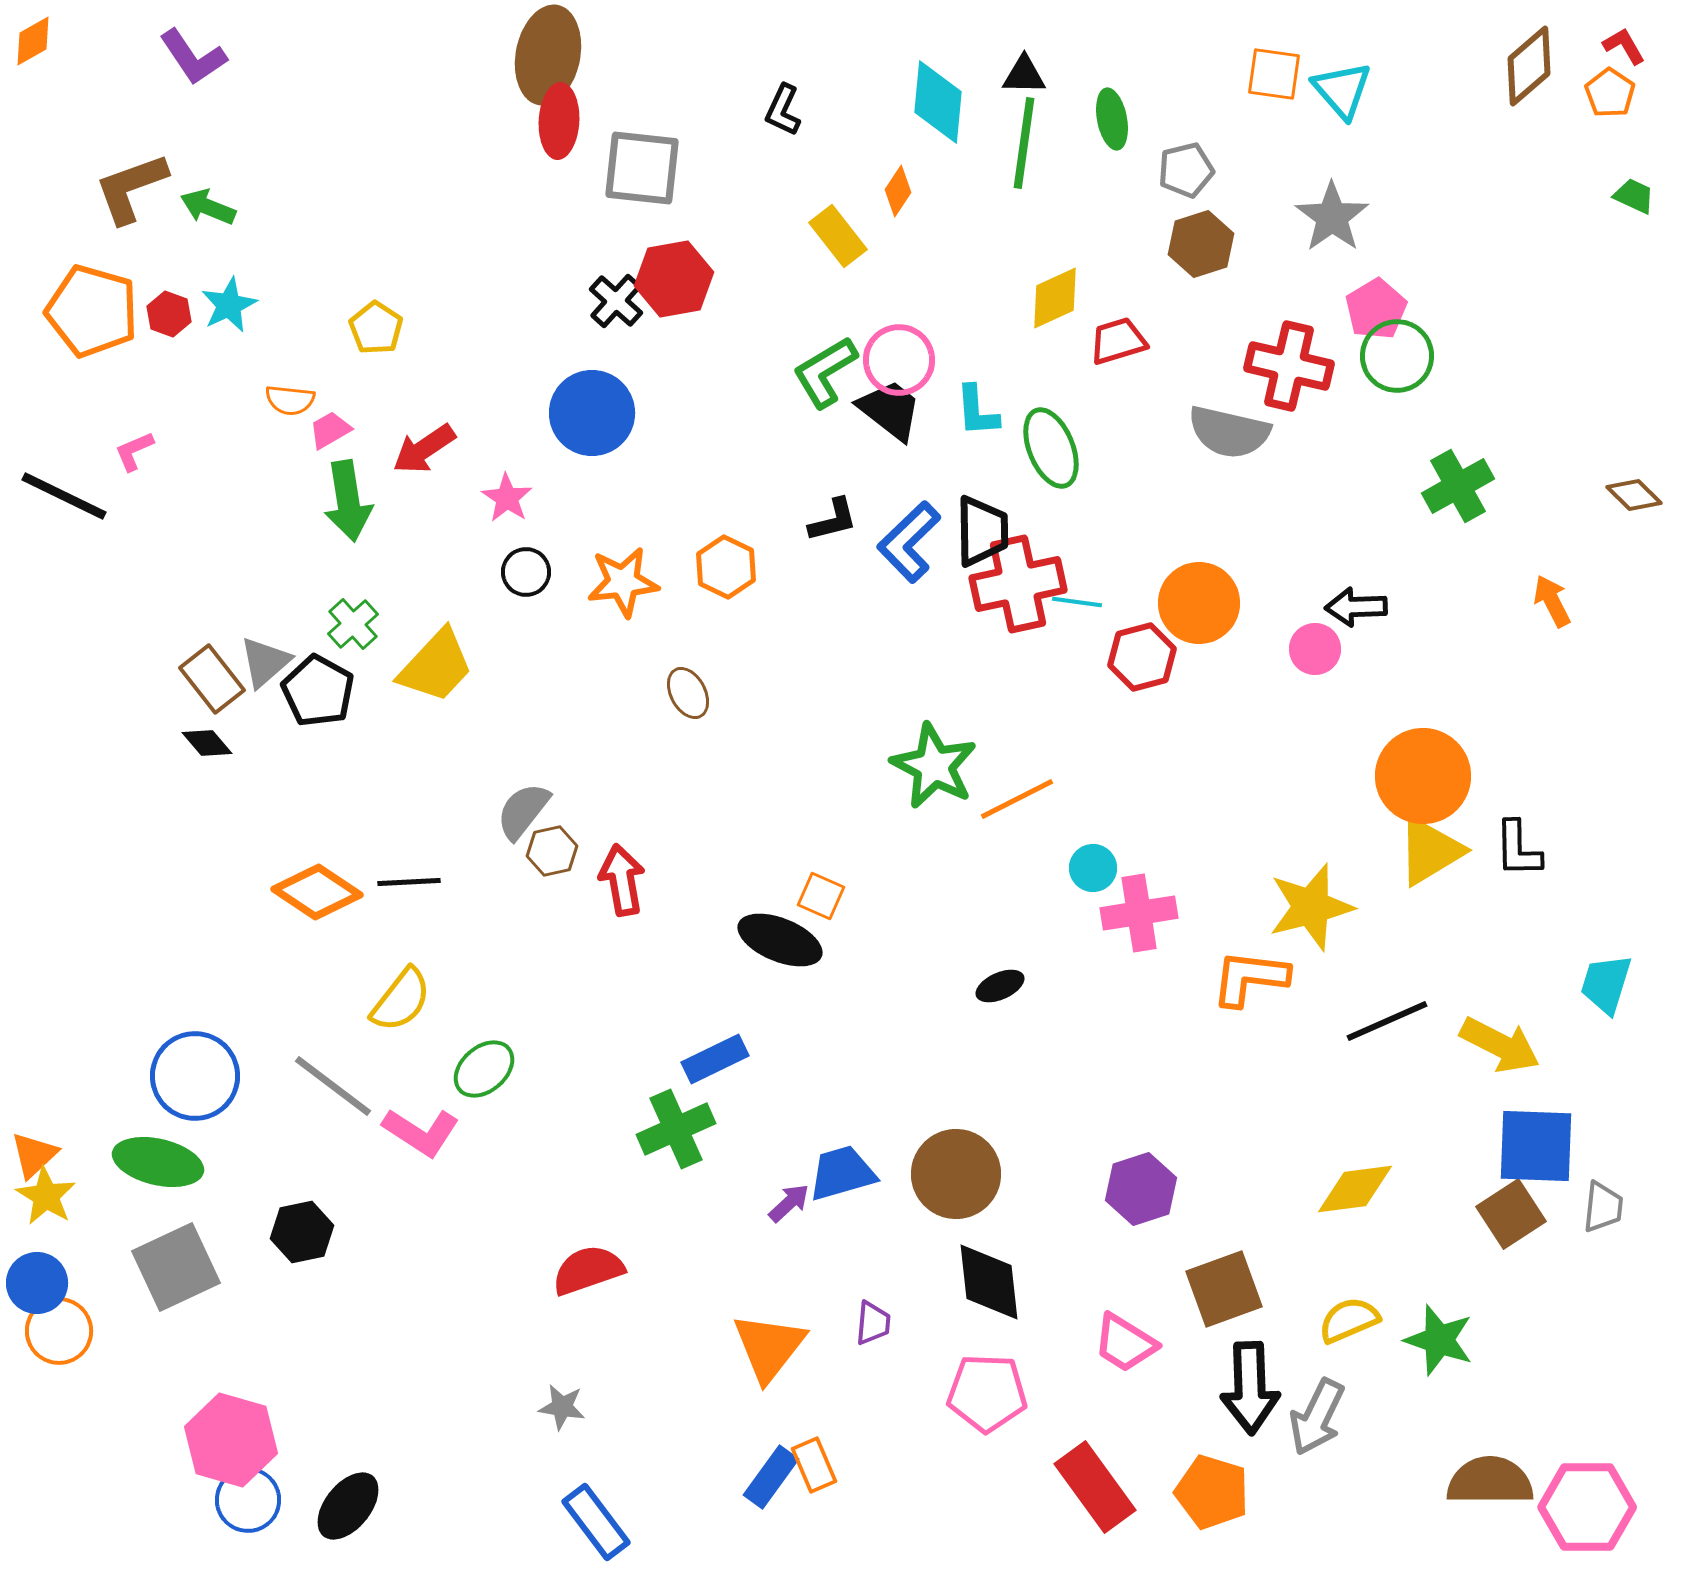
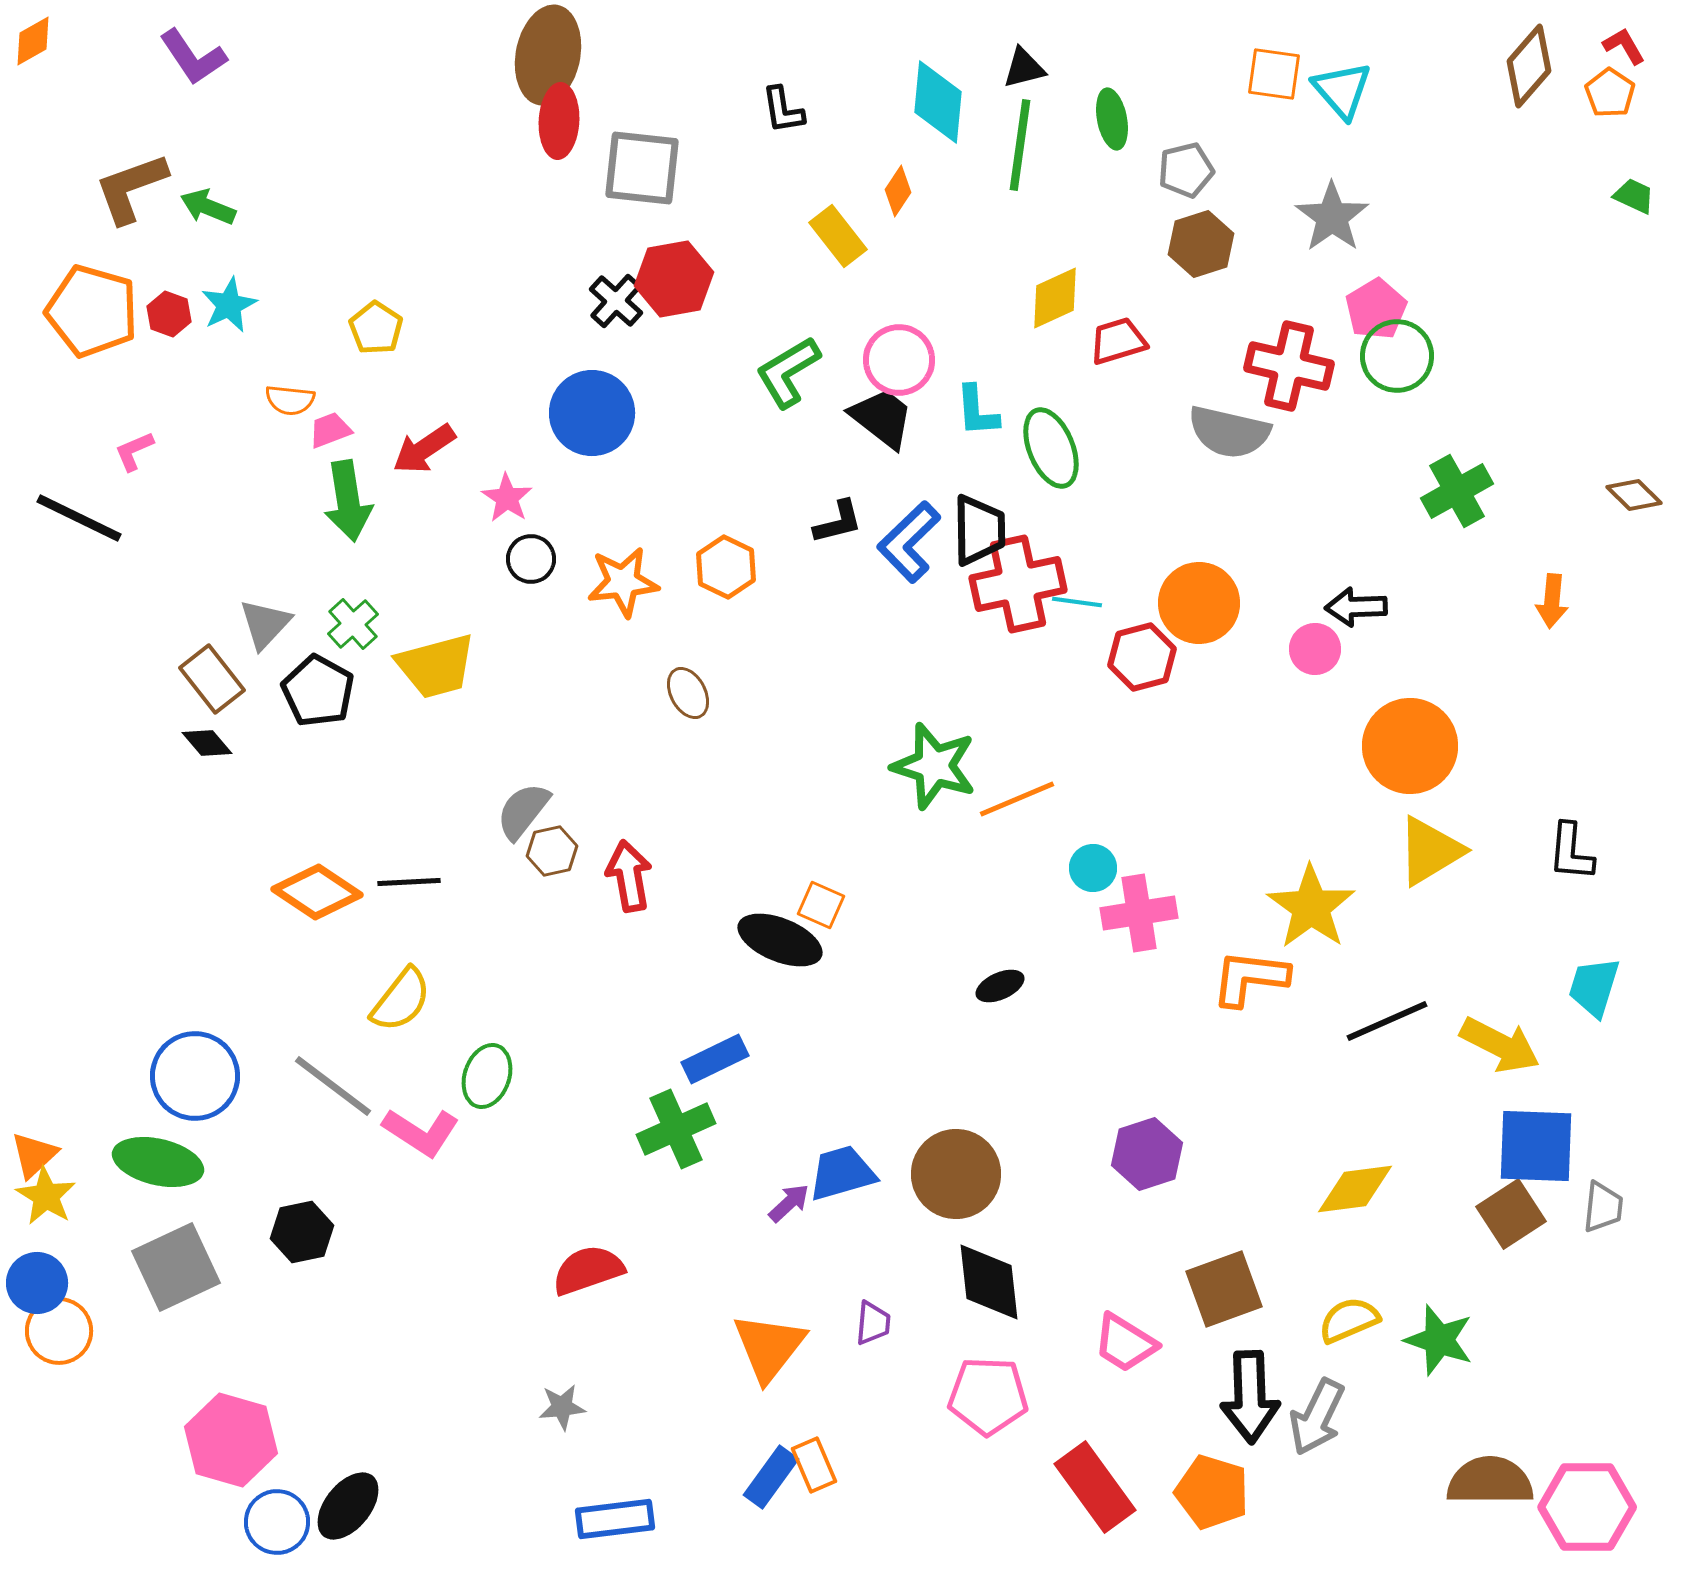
brown diamond at (1529, 66): rotated 8 degrees counterclockwise
black triangle at (1024, 75): moved 7 px up; rotated 15 degrees counterclockwise
black L-shape at (783, 110): rotated 34 degrees counterclockwise
green line at (1024, 143): moved 4 px left, 2 px down
green L-shape at (825, 372): moved 37 px left
black trapezoid at (890, 410): moved 8 px left, 8 px down
pink trapezoid at (330, 430): rotated 9 degrees clockwise
green cross at (1458, 486): moved 1 px left, 5 px down
black line at (64, 496): moved 15 px right, 22 px down
black L-shape at (833, 520): moved 5 px right, 2 px down
black trapezoid at (982, 531): moved 3 px left, 1 px up
black circle at (526, 572): moved 5 px right, 13 px up
orange arrow at (1552, 601): rotated 148 degrees counterclockwise
gray triangle at (265, 662): moved 38 px up; rotated 6 degrees counterclockwise
yellow trapezoid at (436, 666): rotated 32 degrees clockwise
green star at (934, 766): rotated 10 degrees counterclockwise
orange circle at (1423, 776): moved 13 px left, 30 px up
orange line at (1017, 799): rotated 4 degrees clockwise
black L-shape at (1518, 849): moved 53 px right, 3 px down; rotated 6 degrees clockwise
red arrow at (622, 880): moved 7 px right, 4 px up
orange square at (821, 896): moved 9 px down
yellow star at (1311, 907): rotated 22 degrees counterclockwise
cyan trapezoid at (1606, 984): moved 12 px left, 3 px down
green ellipse at (484, 1069): moved 3 px right, 7 px down; rotated 30 degrees counterclockwise
purple hexagon at (1141, 1189): moved 6 px right, 35 px up
black arrow at (1250, 1388): moved 9 px down
pink pentagon at (987, 1393): moved 1 px right, 3 px down
gray star at (562, 1407): rotated 15 degrees counterclockwise
blue circle at (248, 1500): moved 29 px right, 22 px down
blue rectangle at (596, 1522): moved 19 px right, 3 px up; rotated 60 degrees counterclockwise
